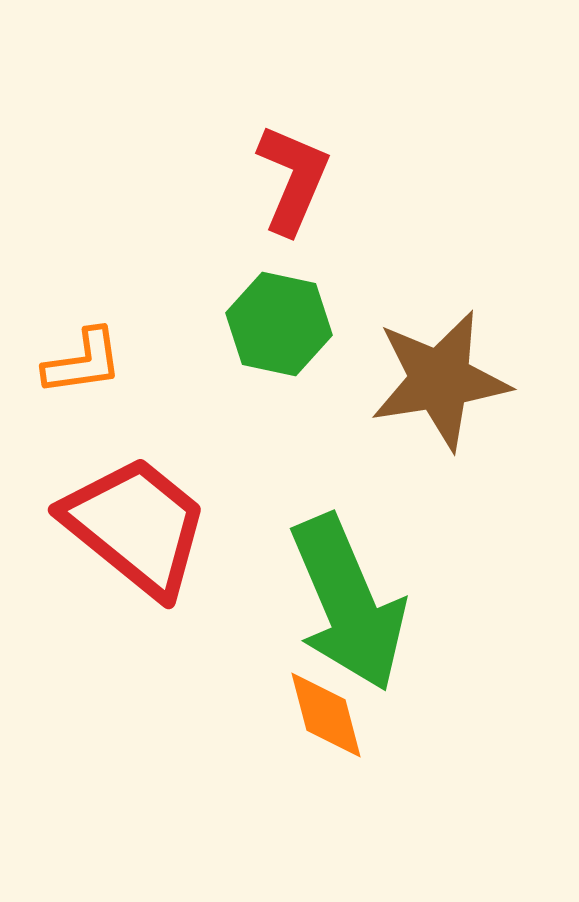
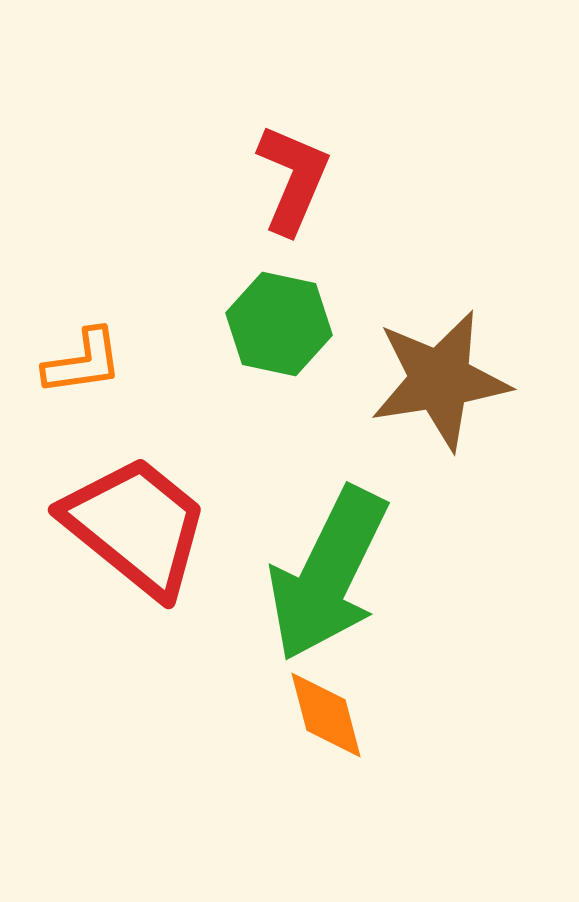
green arrow: moved 20 px left, 29 px up; rotated 49 degrees clockwise
